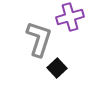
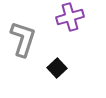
gray L-shape: moved 16 px left
